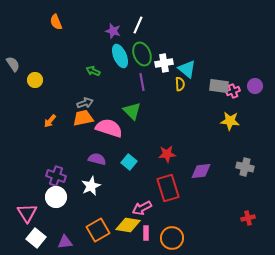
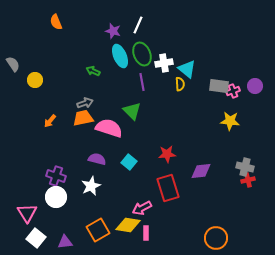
red cross: moved 38 px up
orange circle: moved 44 px right
